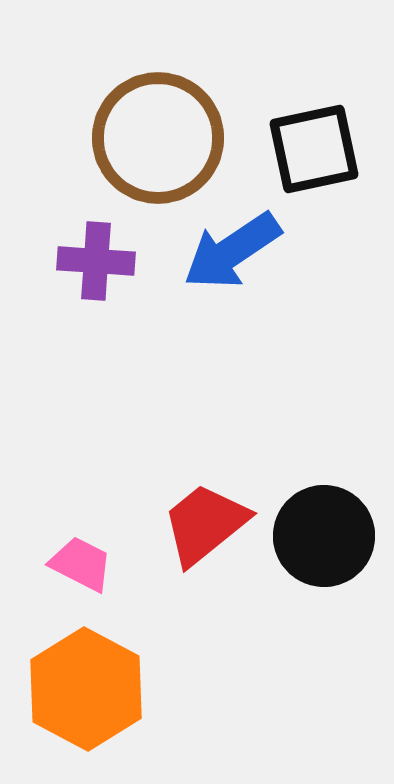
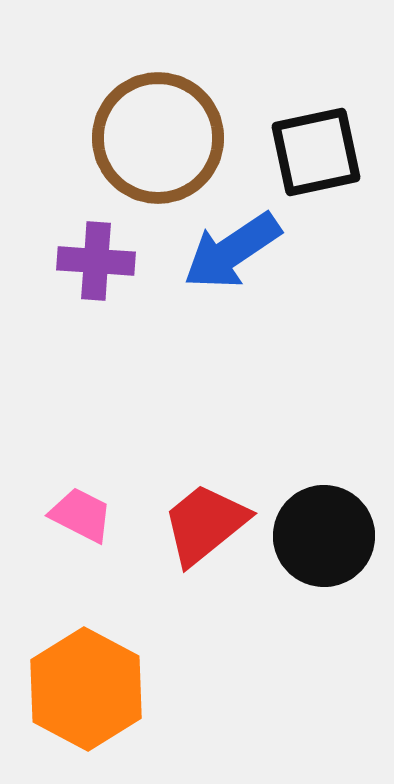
black square: moved 2 px right, 3 px down
pink trapezoid: moved 49 px up
